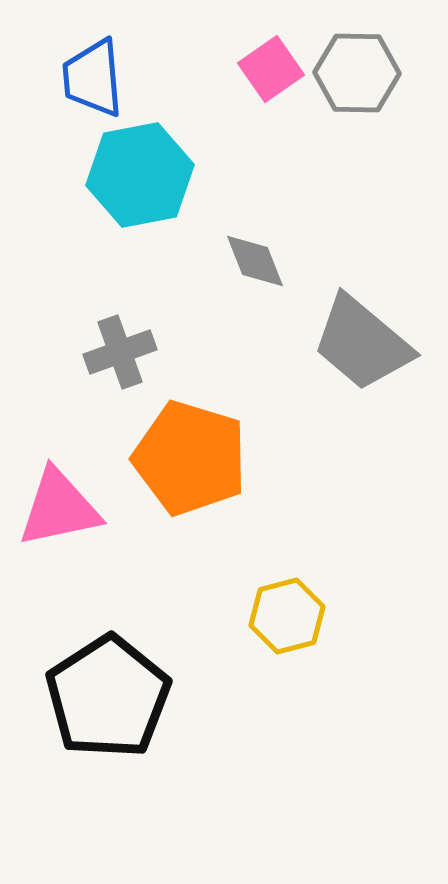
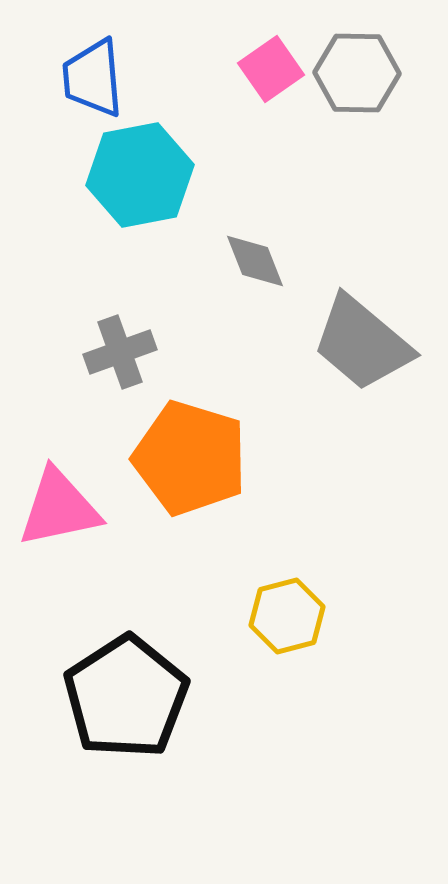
black pentagon: moved 18 px right
